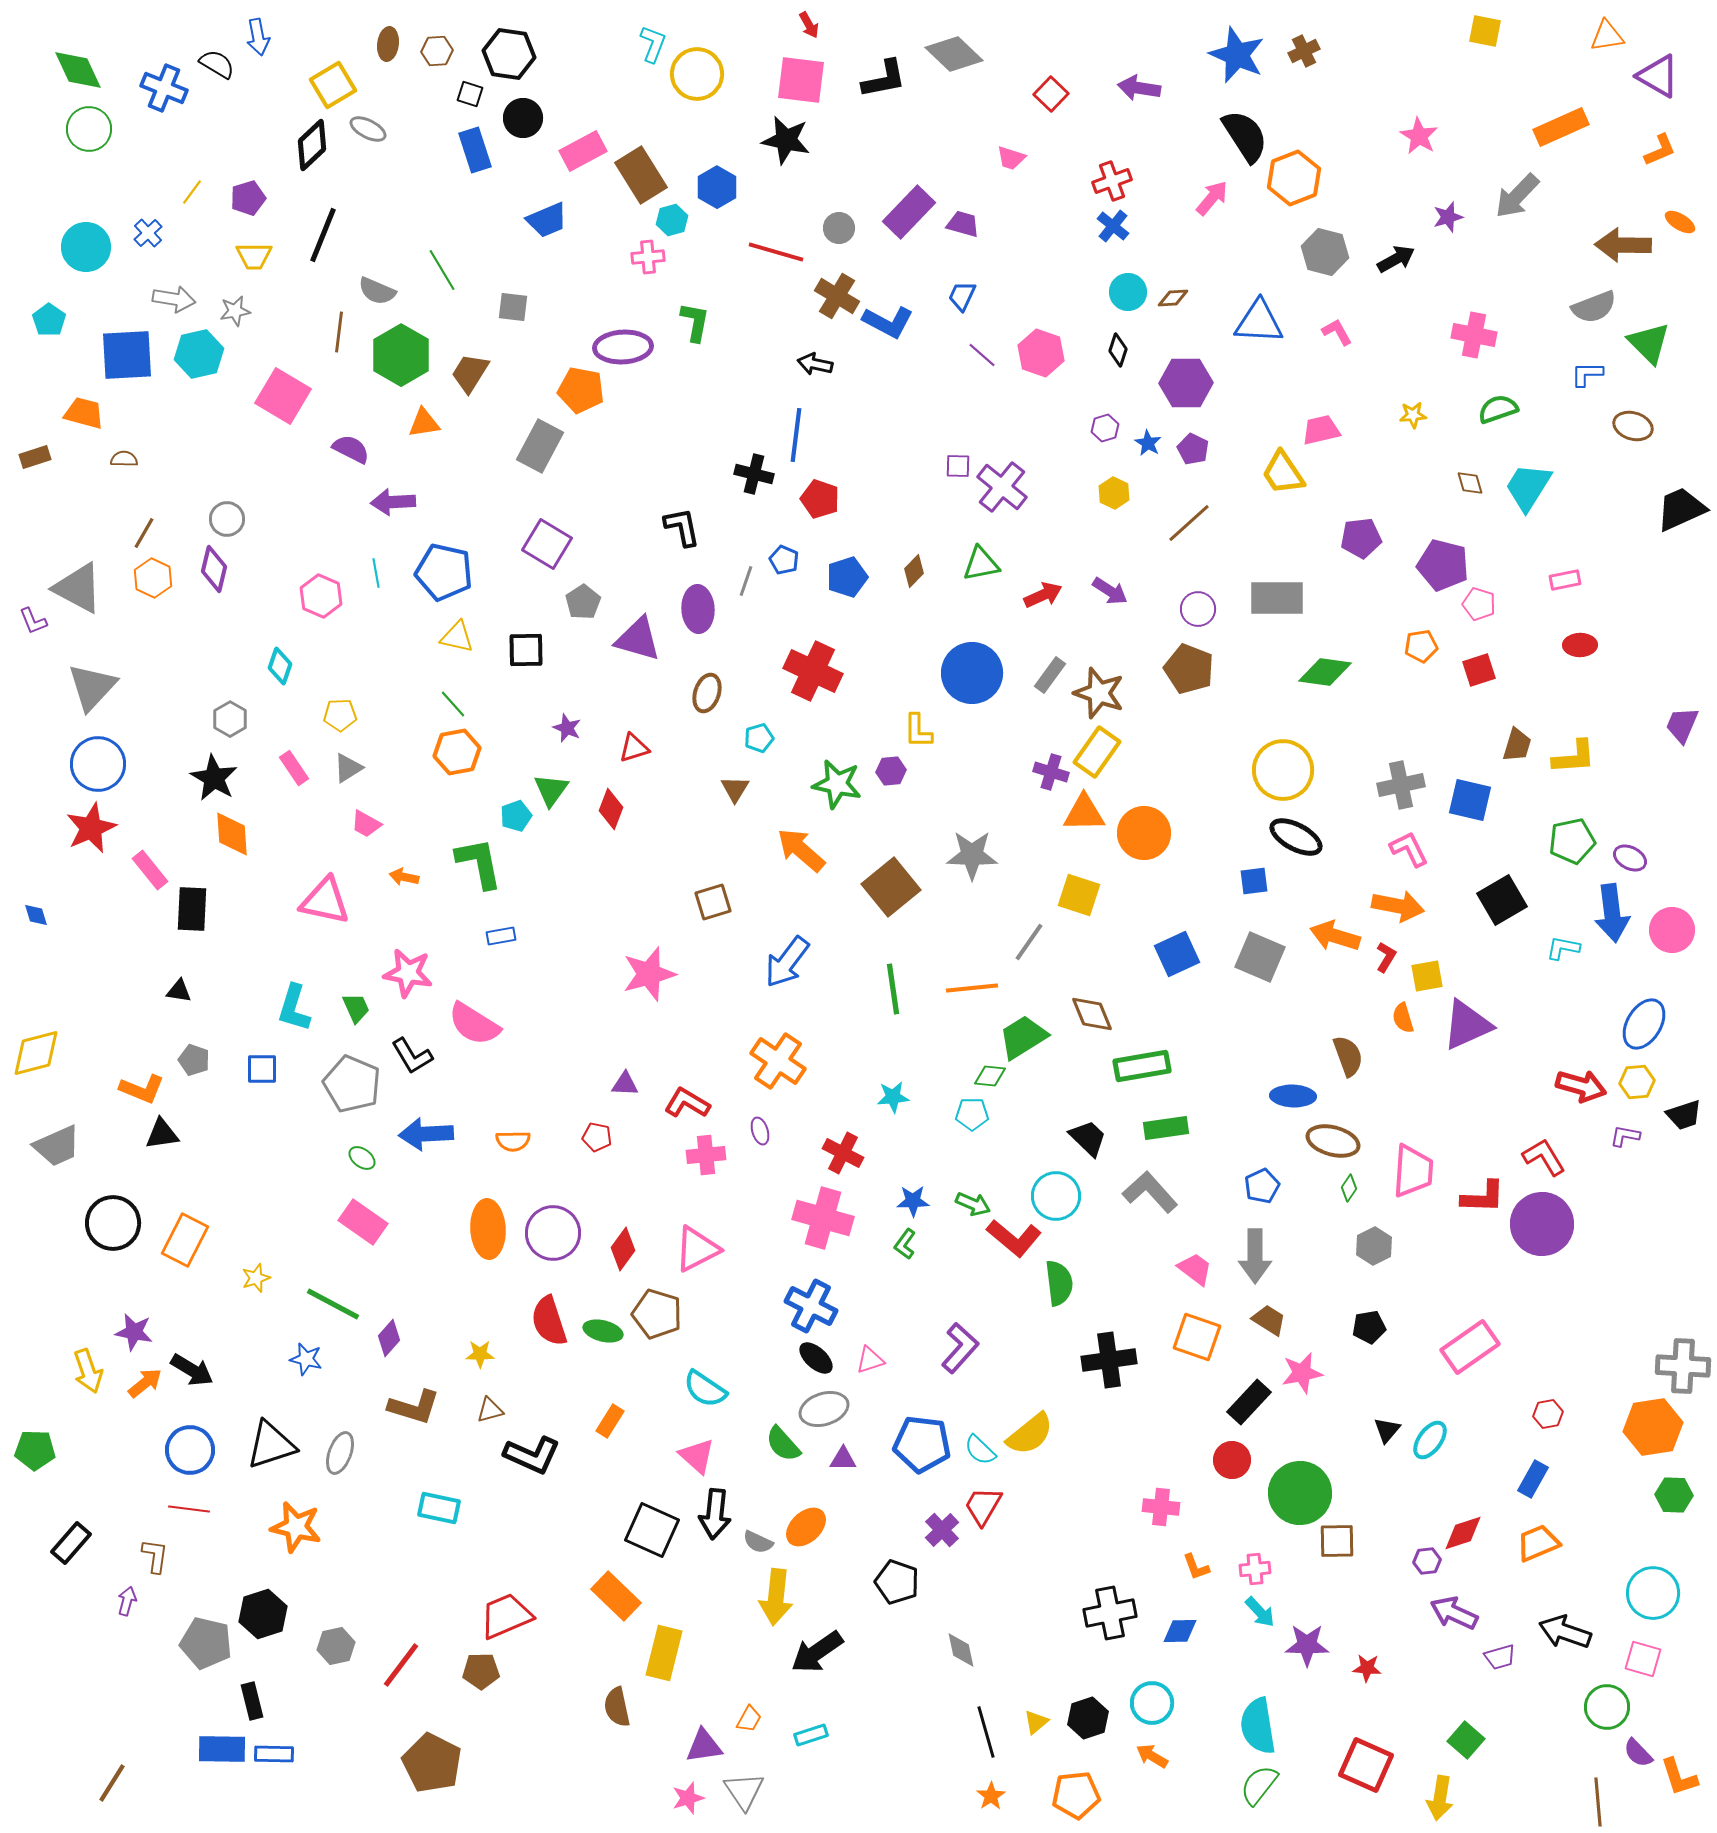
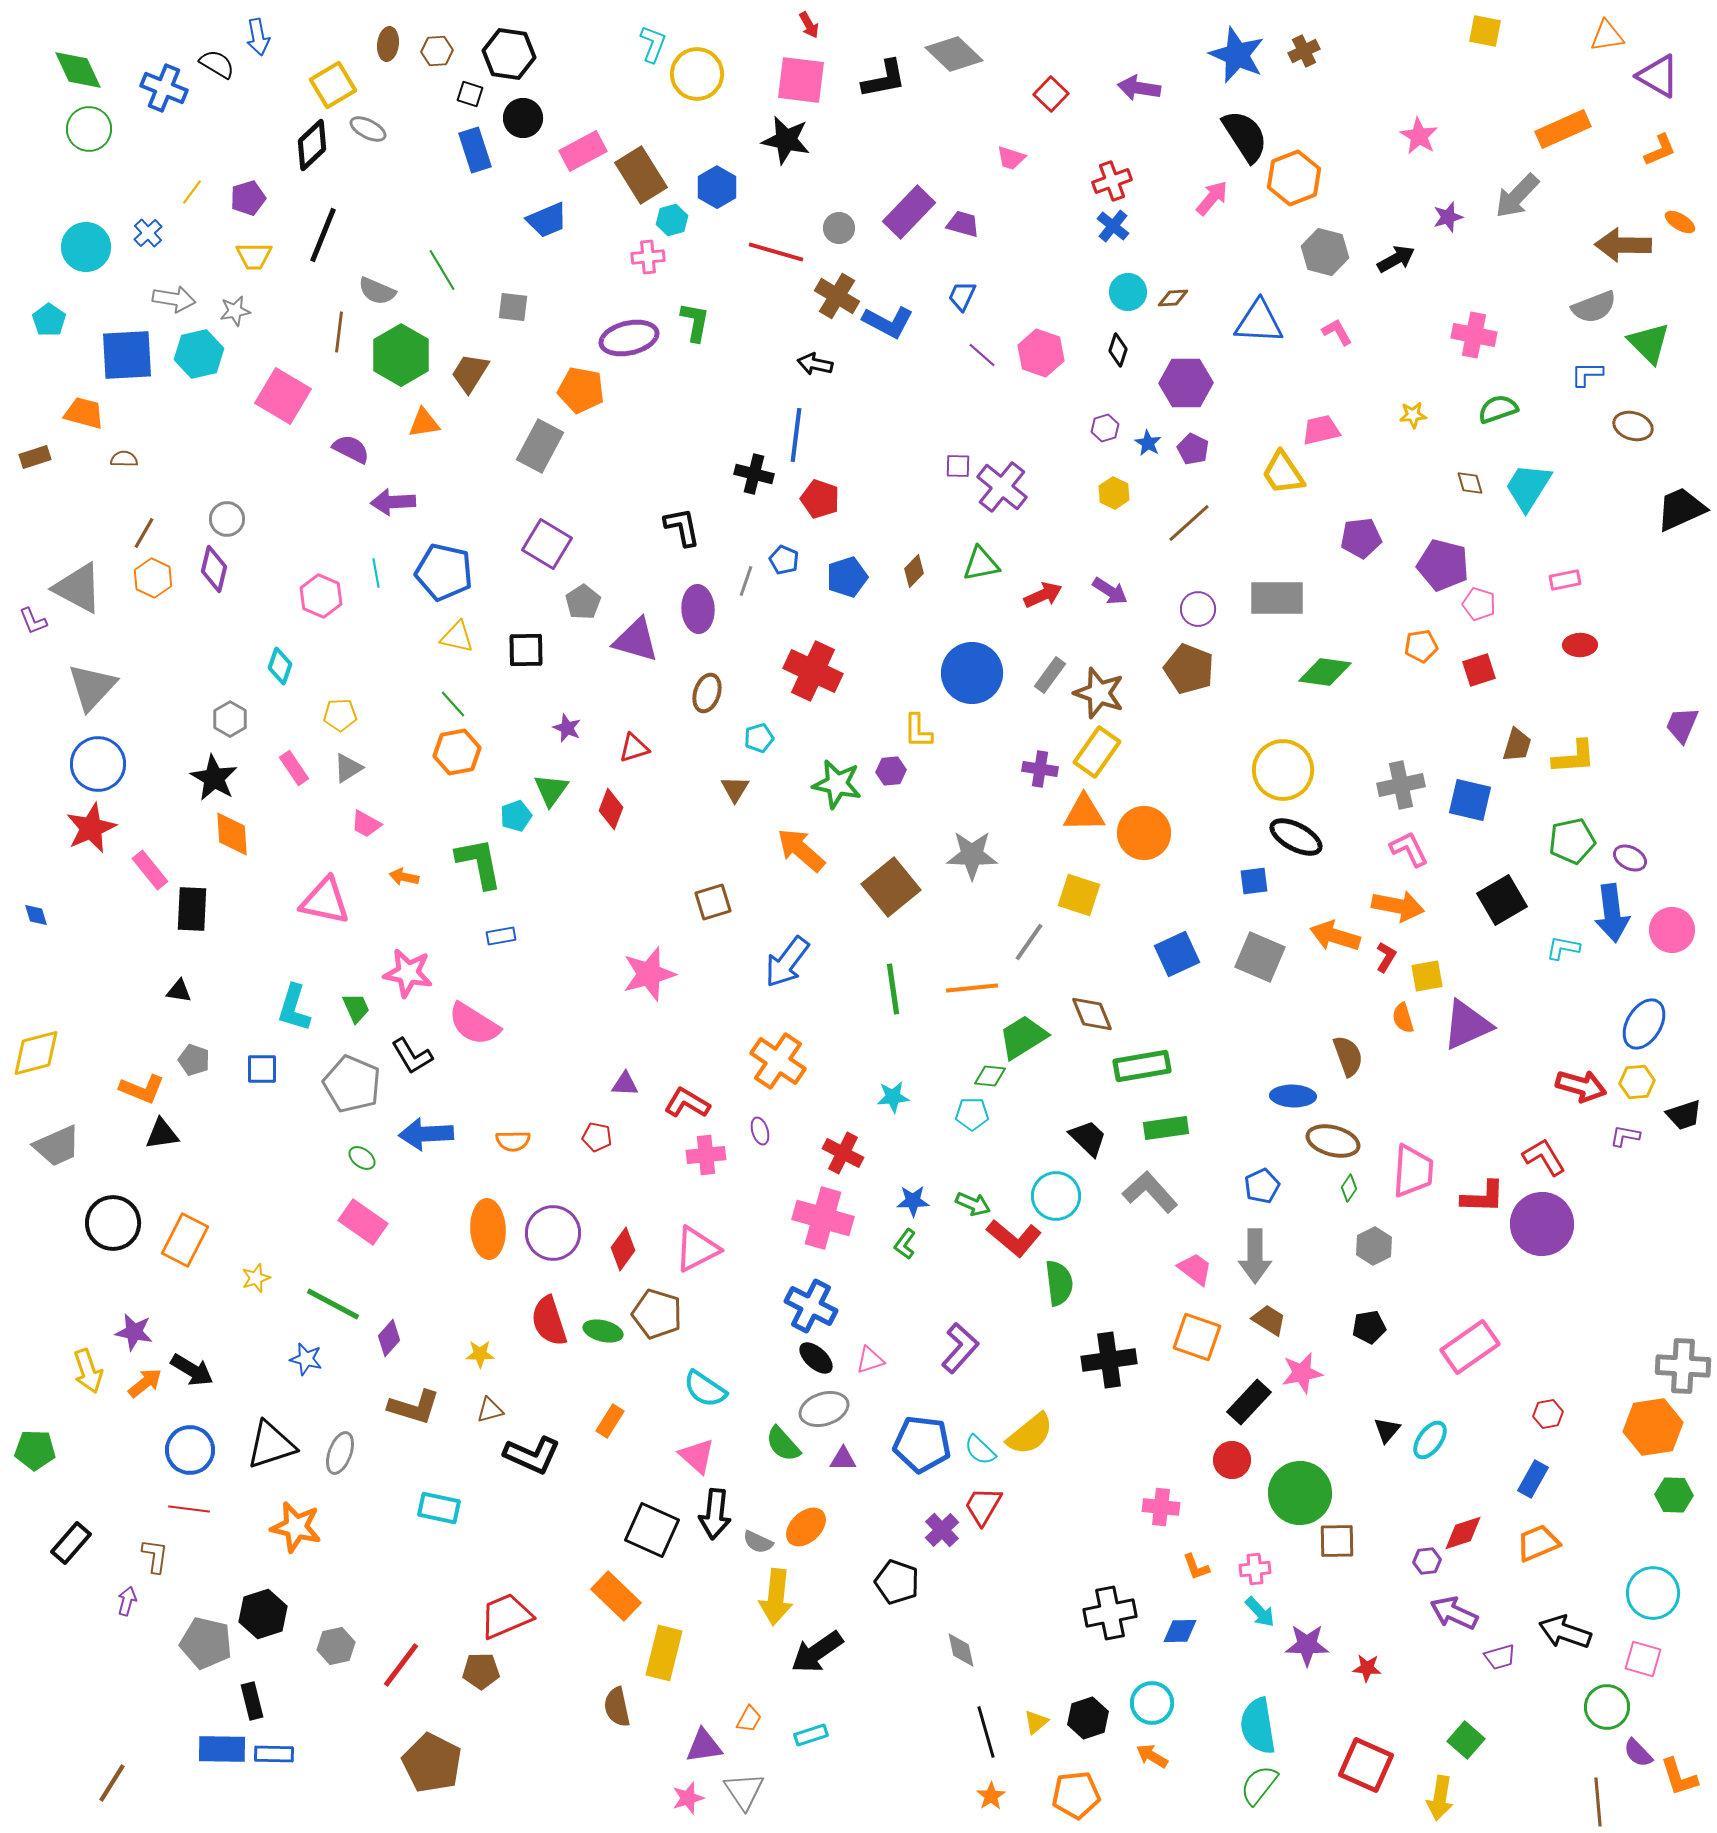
orange rectangle at (1561, 127): moved 2 px right, 2 px down
purple ellipse at (623, 347): moved 6 px right, 9 px up; rotated 10 degrees counterclockwise
purple triangle at (638, 639): moved 2 px left, 1 px down
purple cross at (1051, 772): moved 11 px left, 3 px up; rotated 8 degrees counterclockwise
